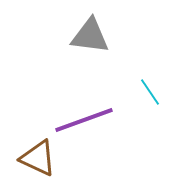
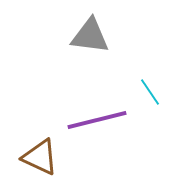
purple line: moved 13 px right; rotated 6 degrees clockwise
brown triangle: moved 2 px right, 1 px up
